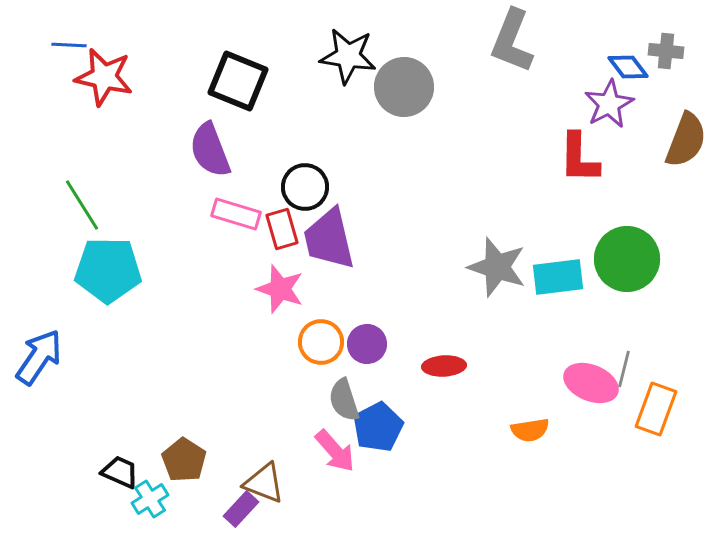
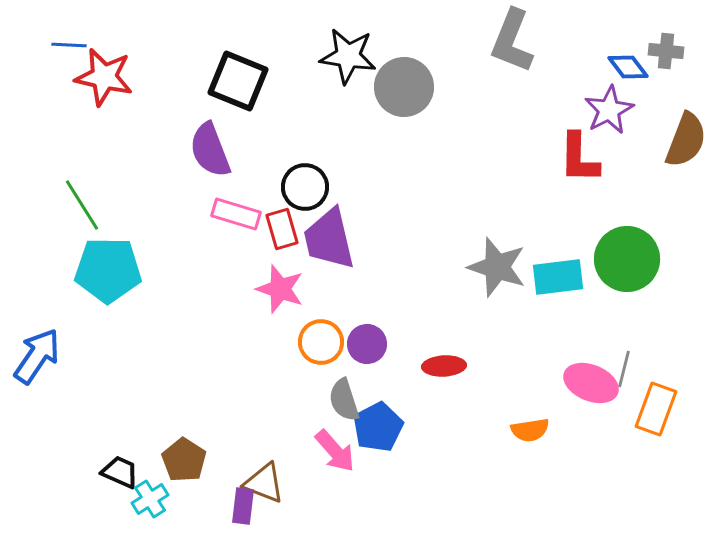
purple star: moved 6 px down
blue arrow: moved 2 px left, 1 px up
purple rectangle: moved 2 px right, 3 px up; rotated 36 degrees counterclockwise
